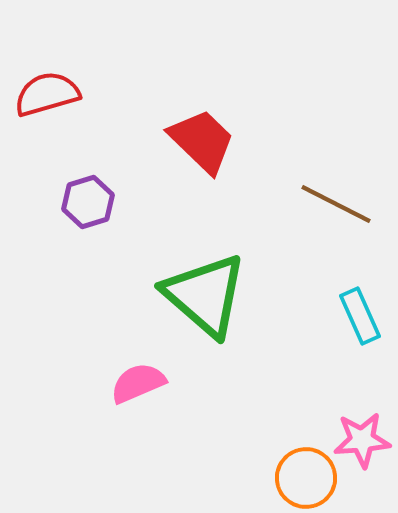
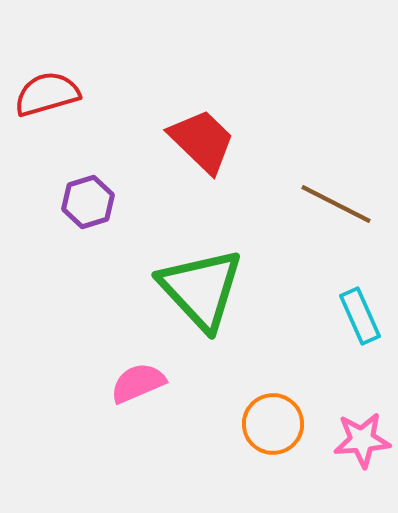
green triangle: moved 4 px left, 6 px up; rotated 6 degrees clockwise
orange circle: moved 33 px left, 54 px up
